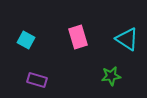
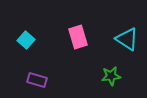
cyan square: rotated 12 degrees clockwise
